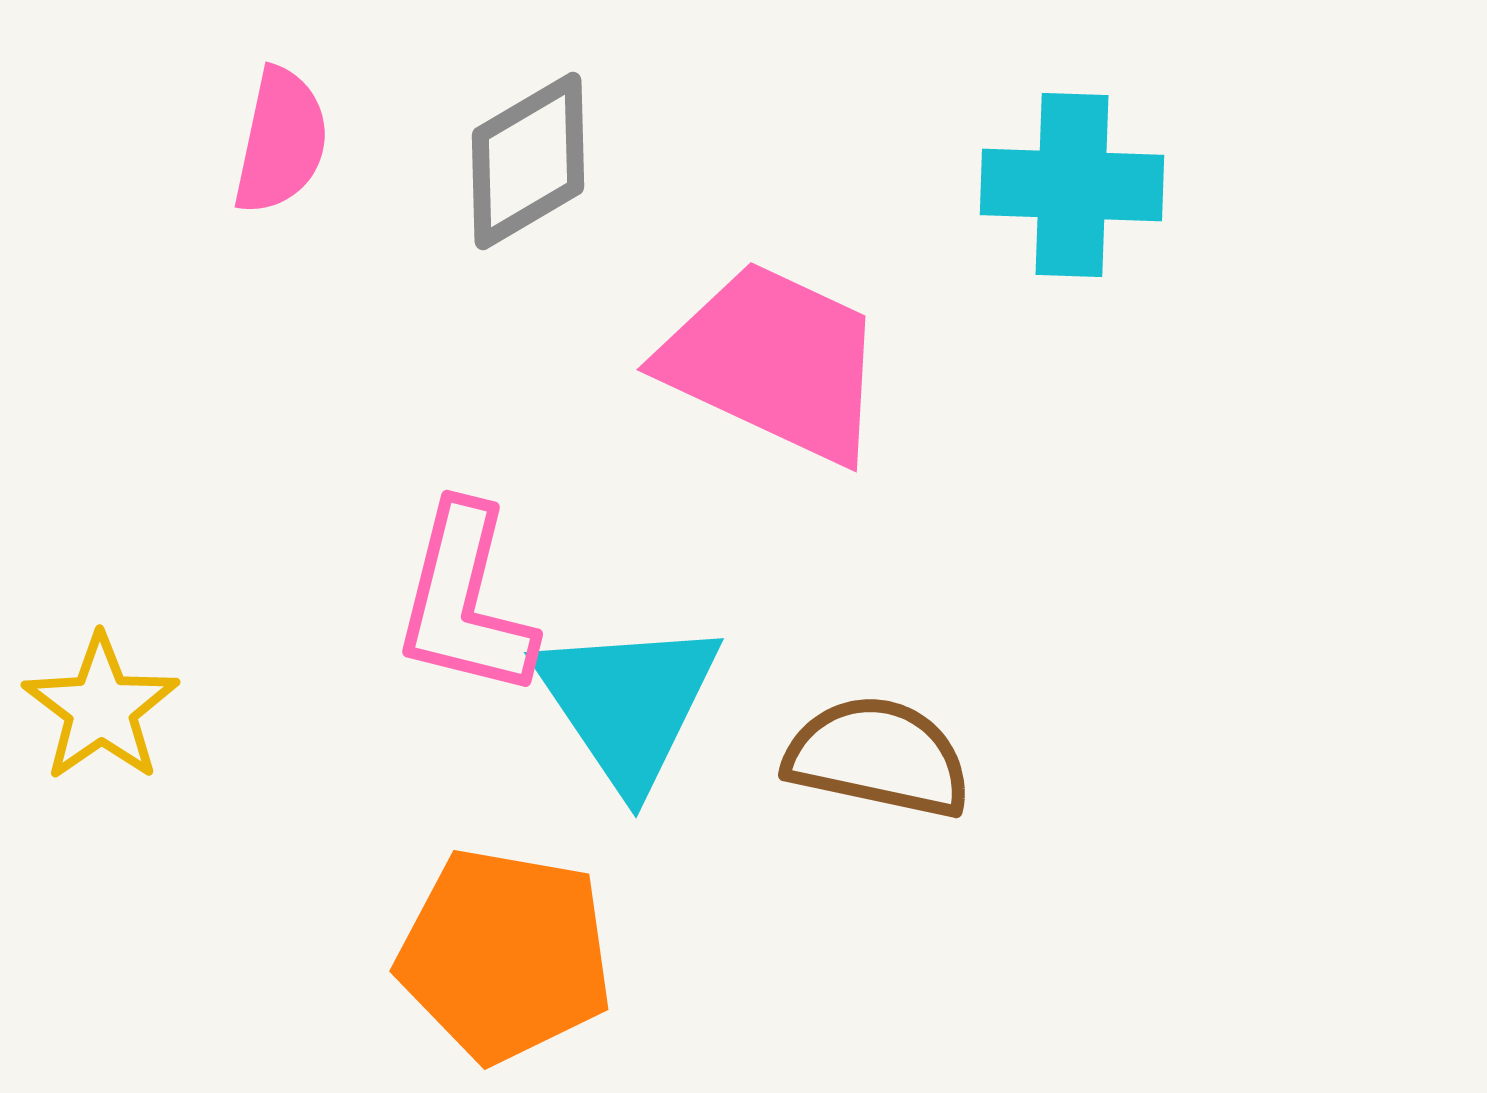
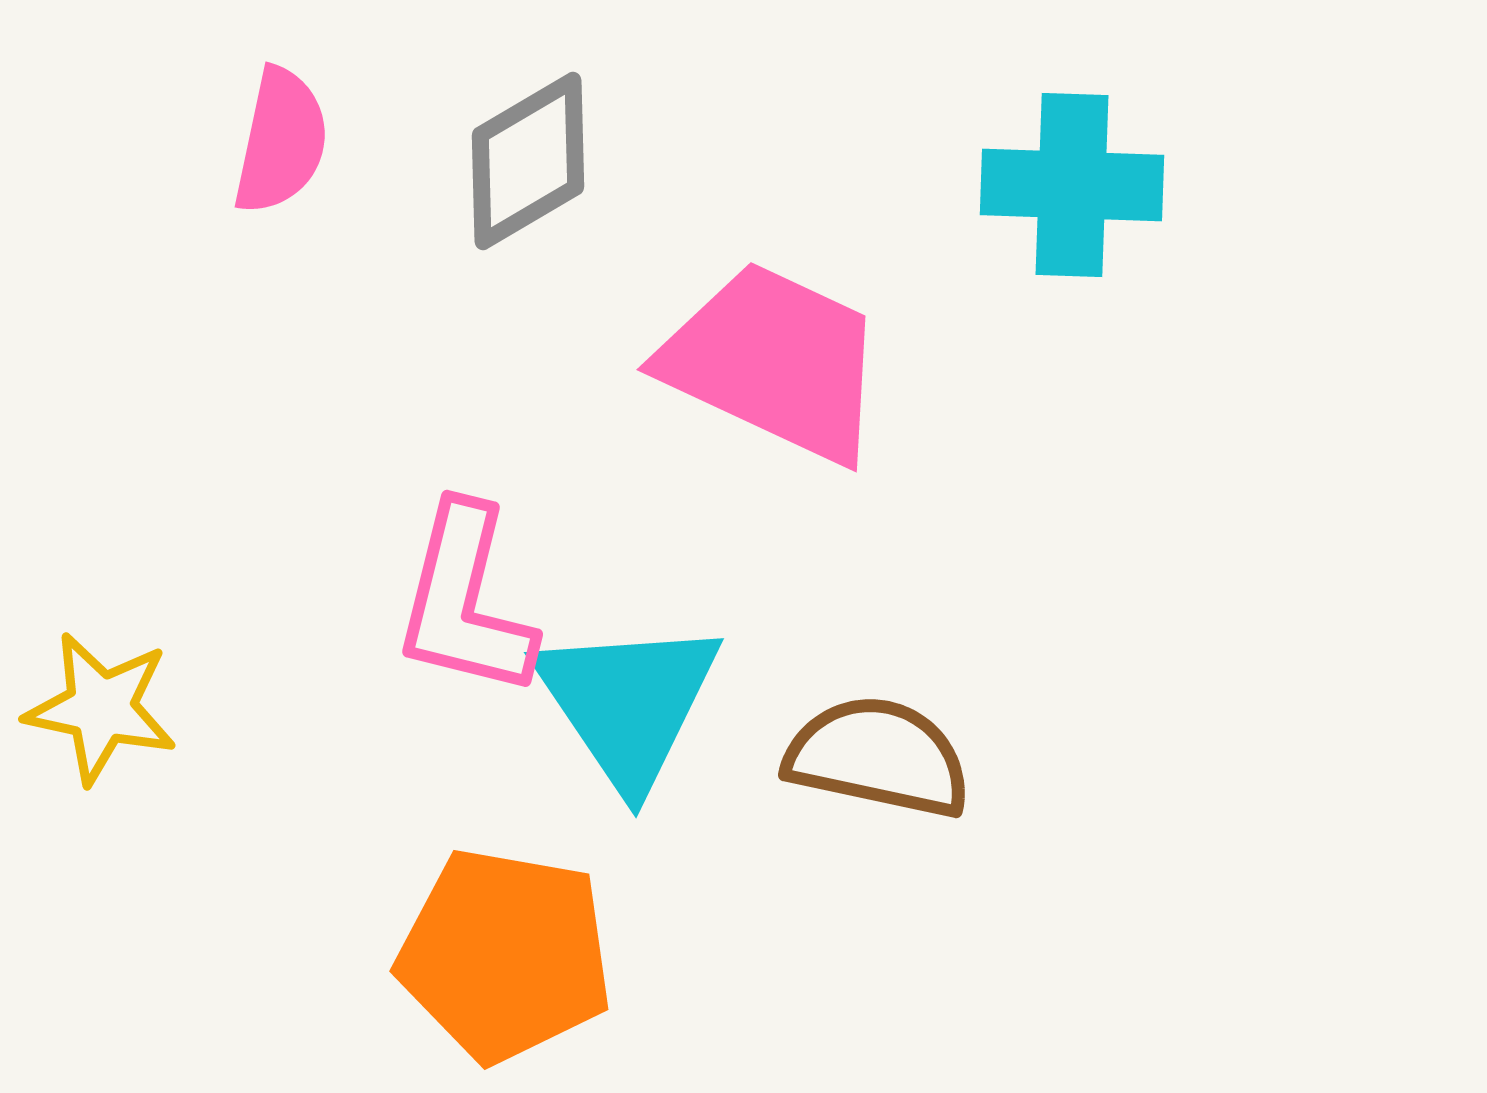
yellow star: rotated 25 degrees counterclockwise
